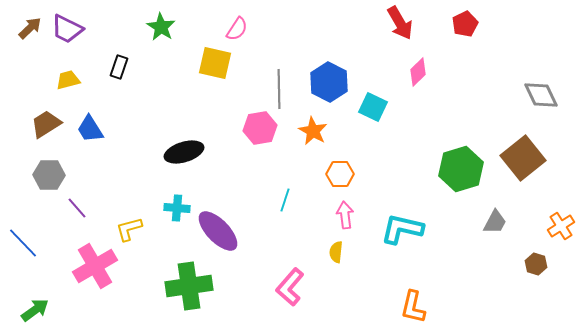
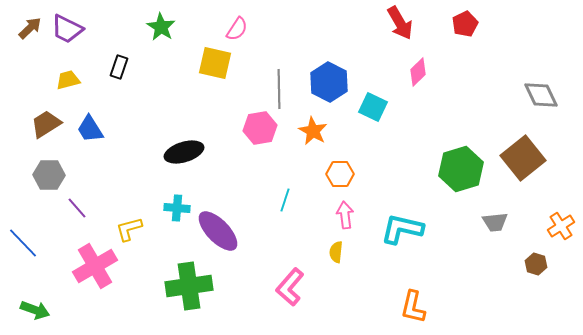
gray trapezoid: rotated 56 degrees clockwise
green arrow: rotated 56 degrees clockwise
